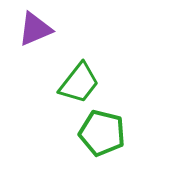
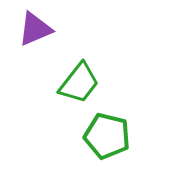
green pentagon: moved 5 px right, 3 px down
